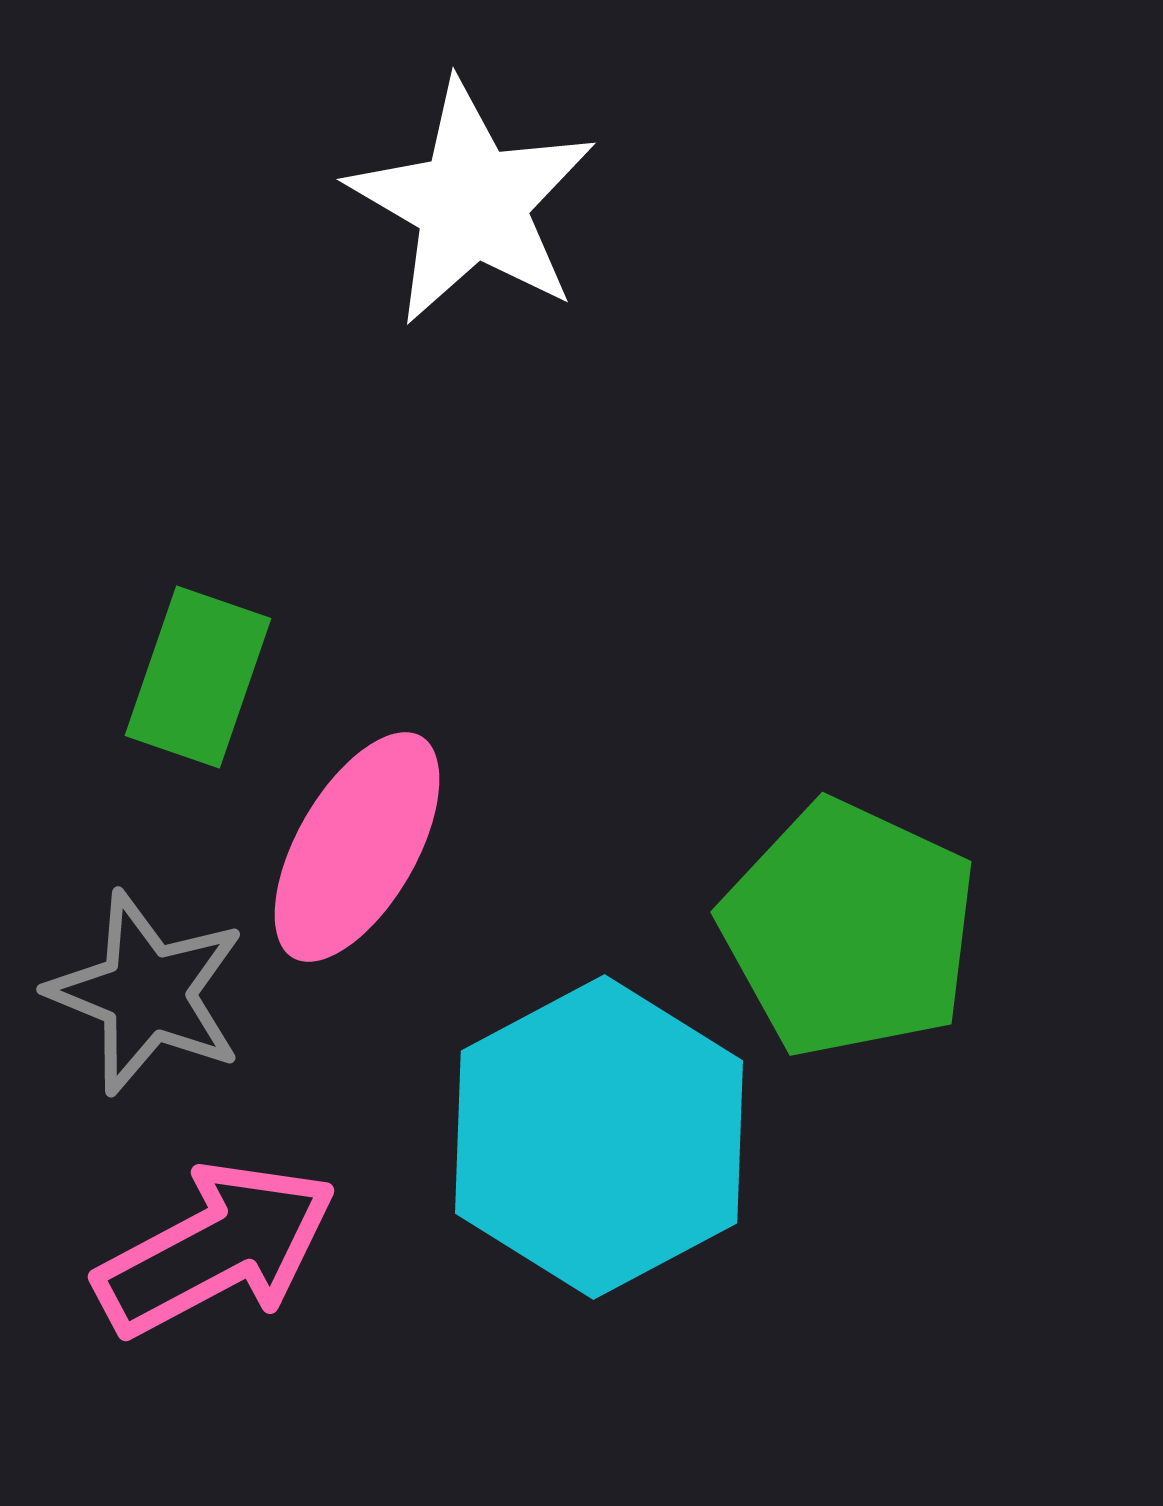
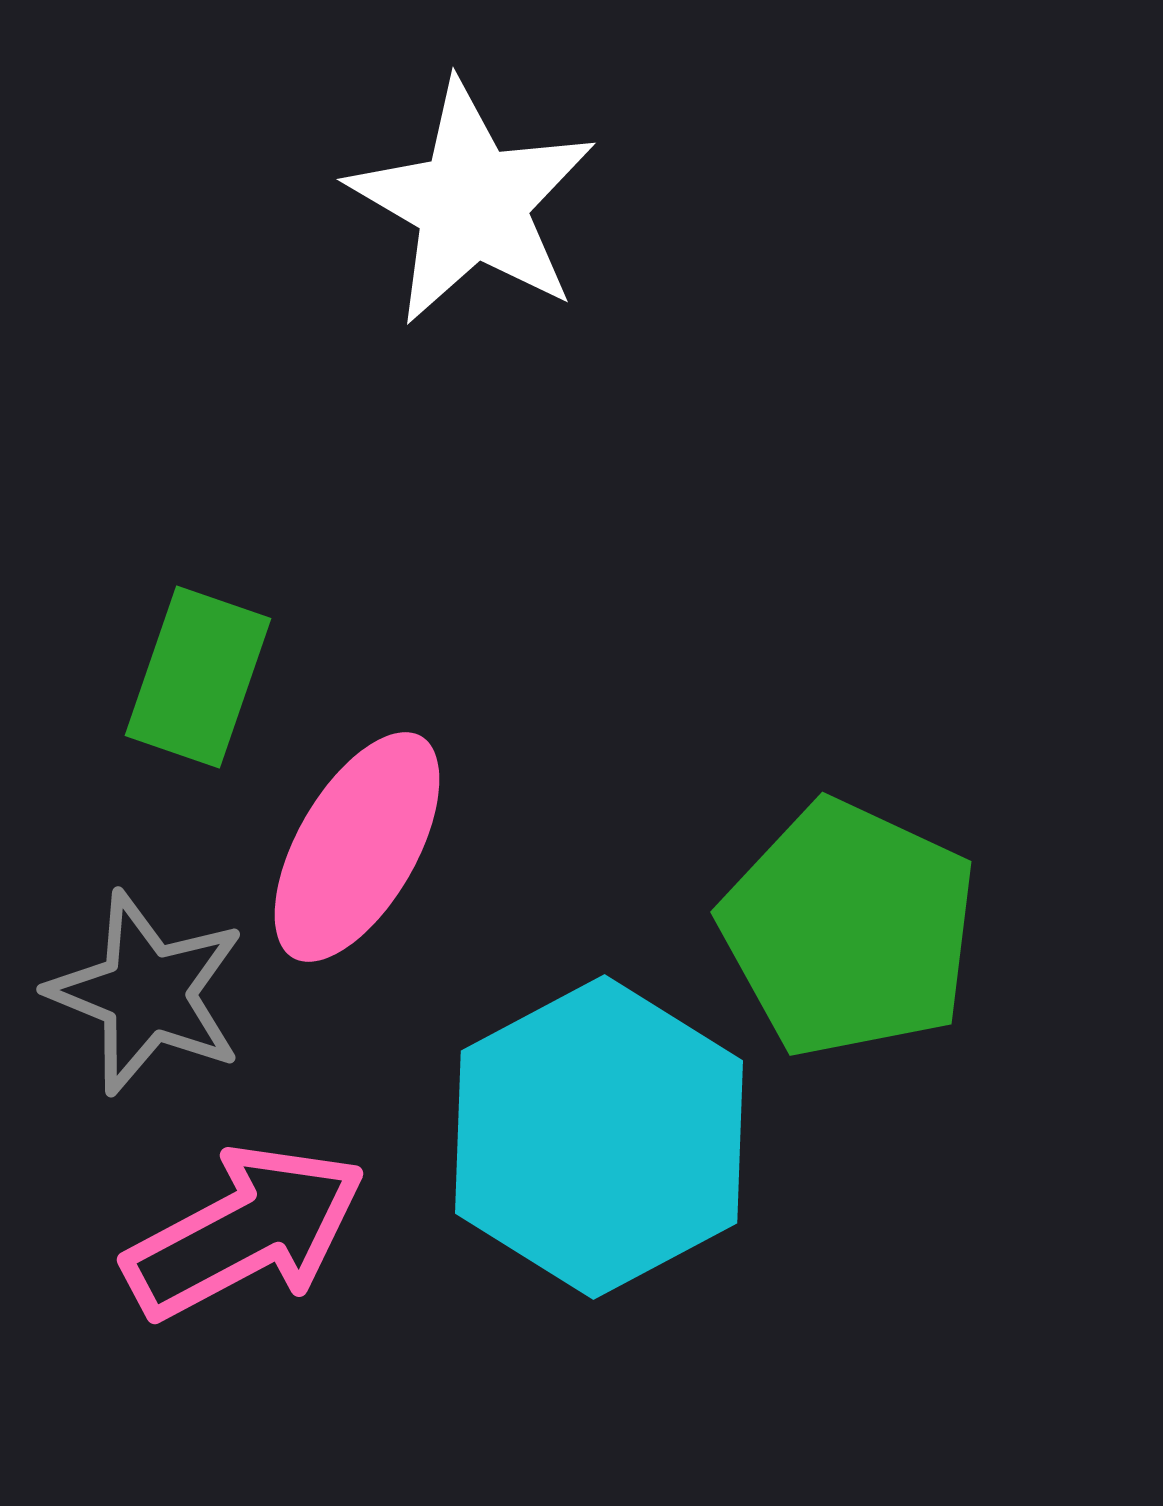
pink arrow: moved 29 px right, 17 px up
